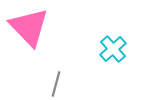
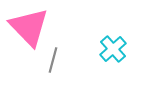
gray line: moved 3 px left, 24 px up
